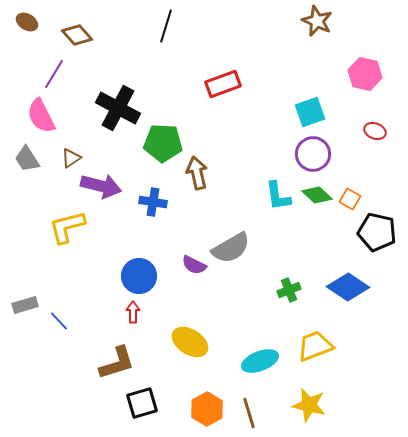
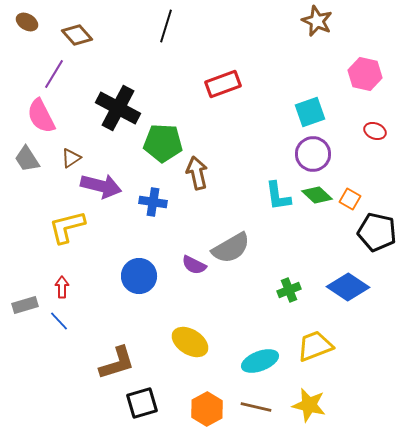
red arrow: moved 71 px left, 25 px up
brown line: moved 7 px right, 6 px up; rotated 60 degrees counterclockwise
